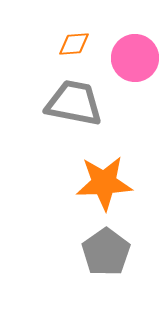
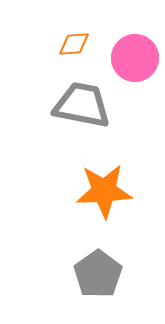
gray trapezoid: moved 8 px right, 2 px down
orange star: moved 8 px down
gray pentagon: moved 8 px left, 22 px down
